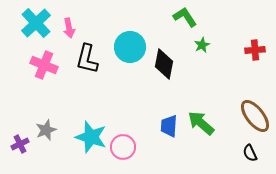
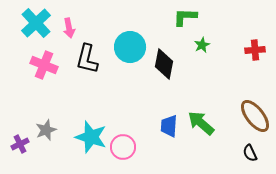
green L-shape: rotated 55 degrees counterclockwise
